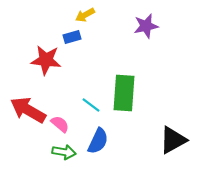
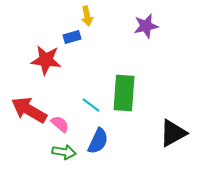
yellow arrow: moved 2 px right, 1 px down; rotated 72 degrees counterclockwise
red arrow: moved 1 px right
black triangle: moved 7 px up
